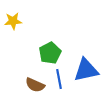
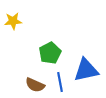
blue line: moved 1 px right, 3 px down
